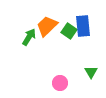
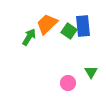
orange trapezoid: moved 2 px up
pink circle: moved 8 px right
